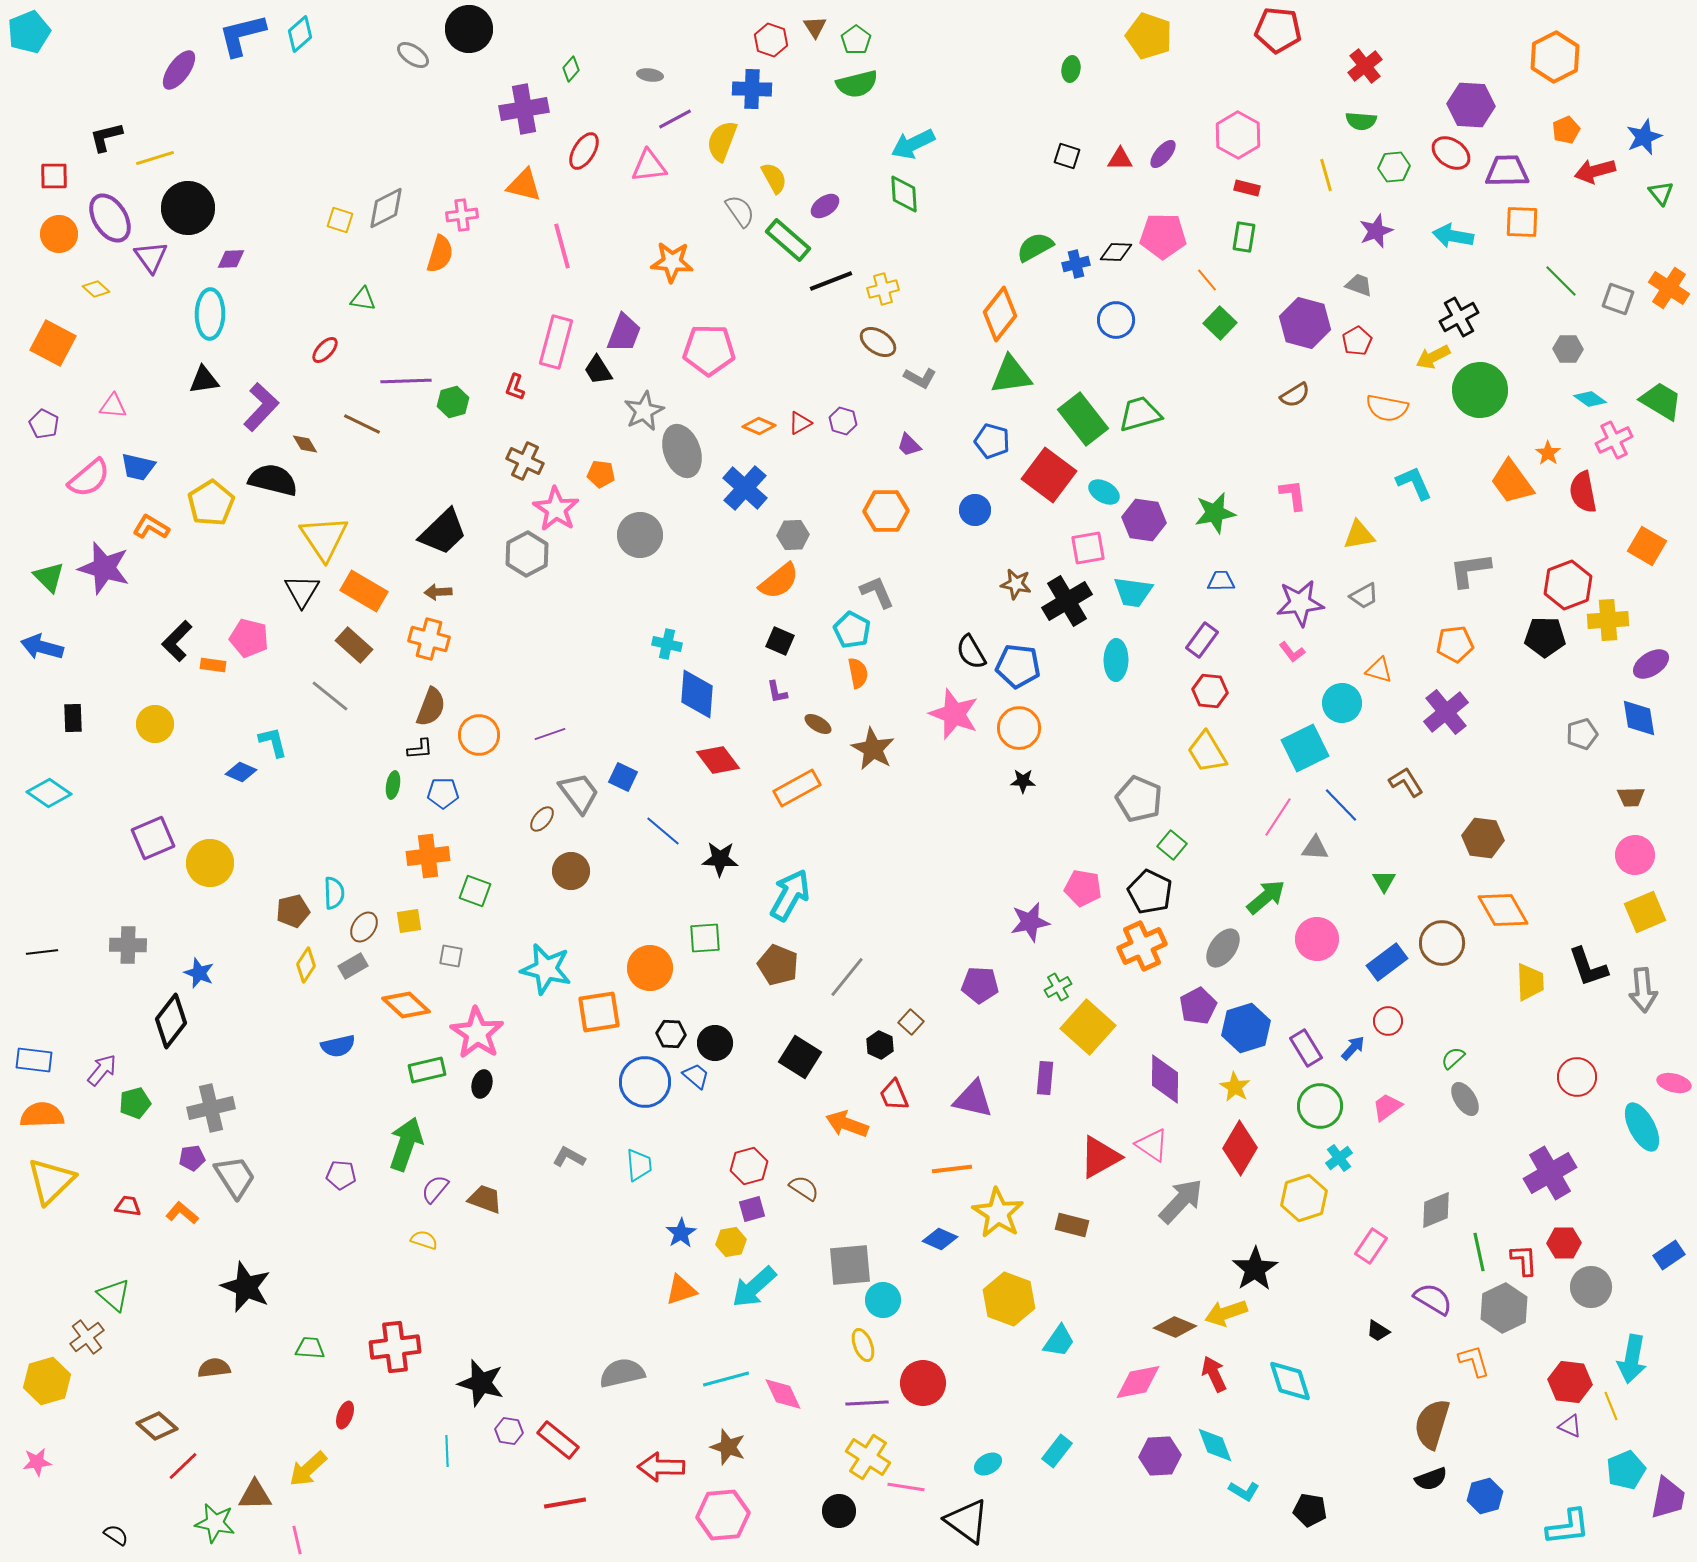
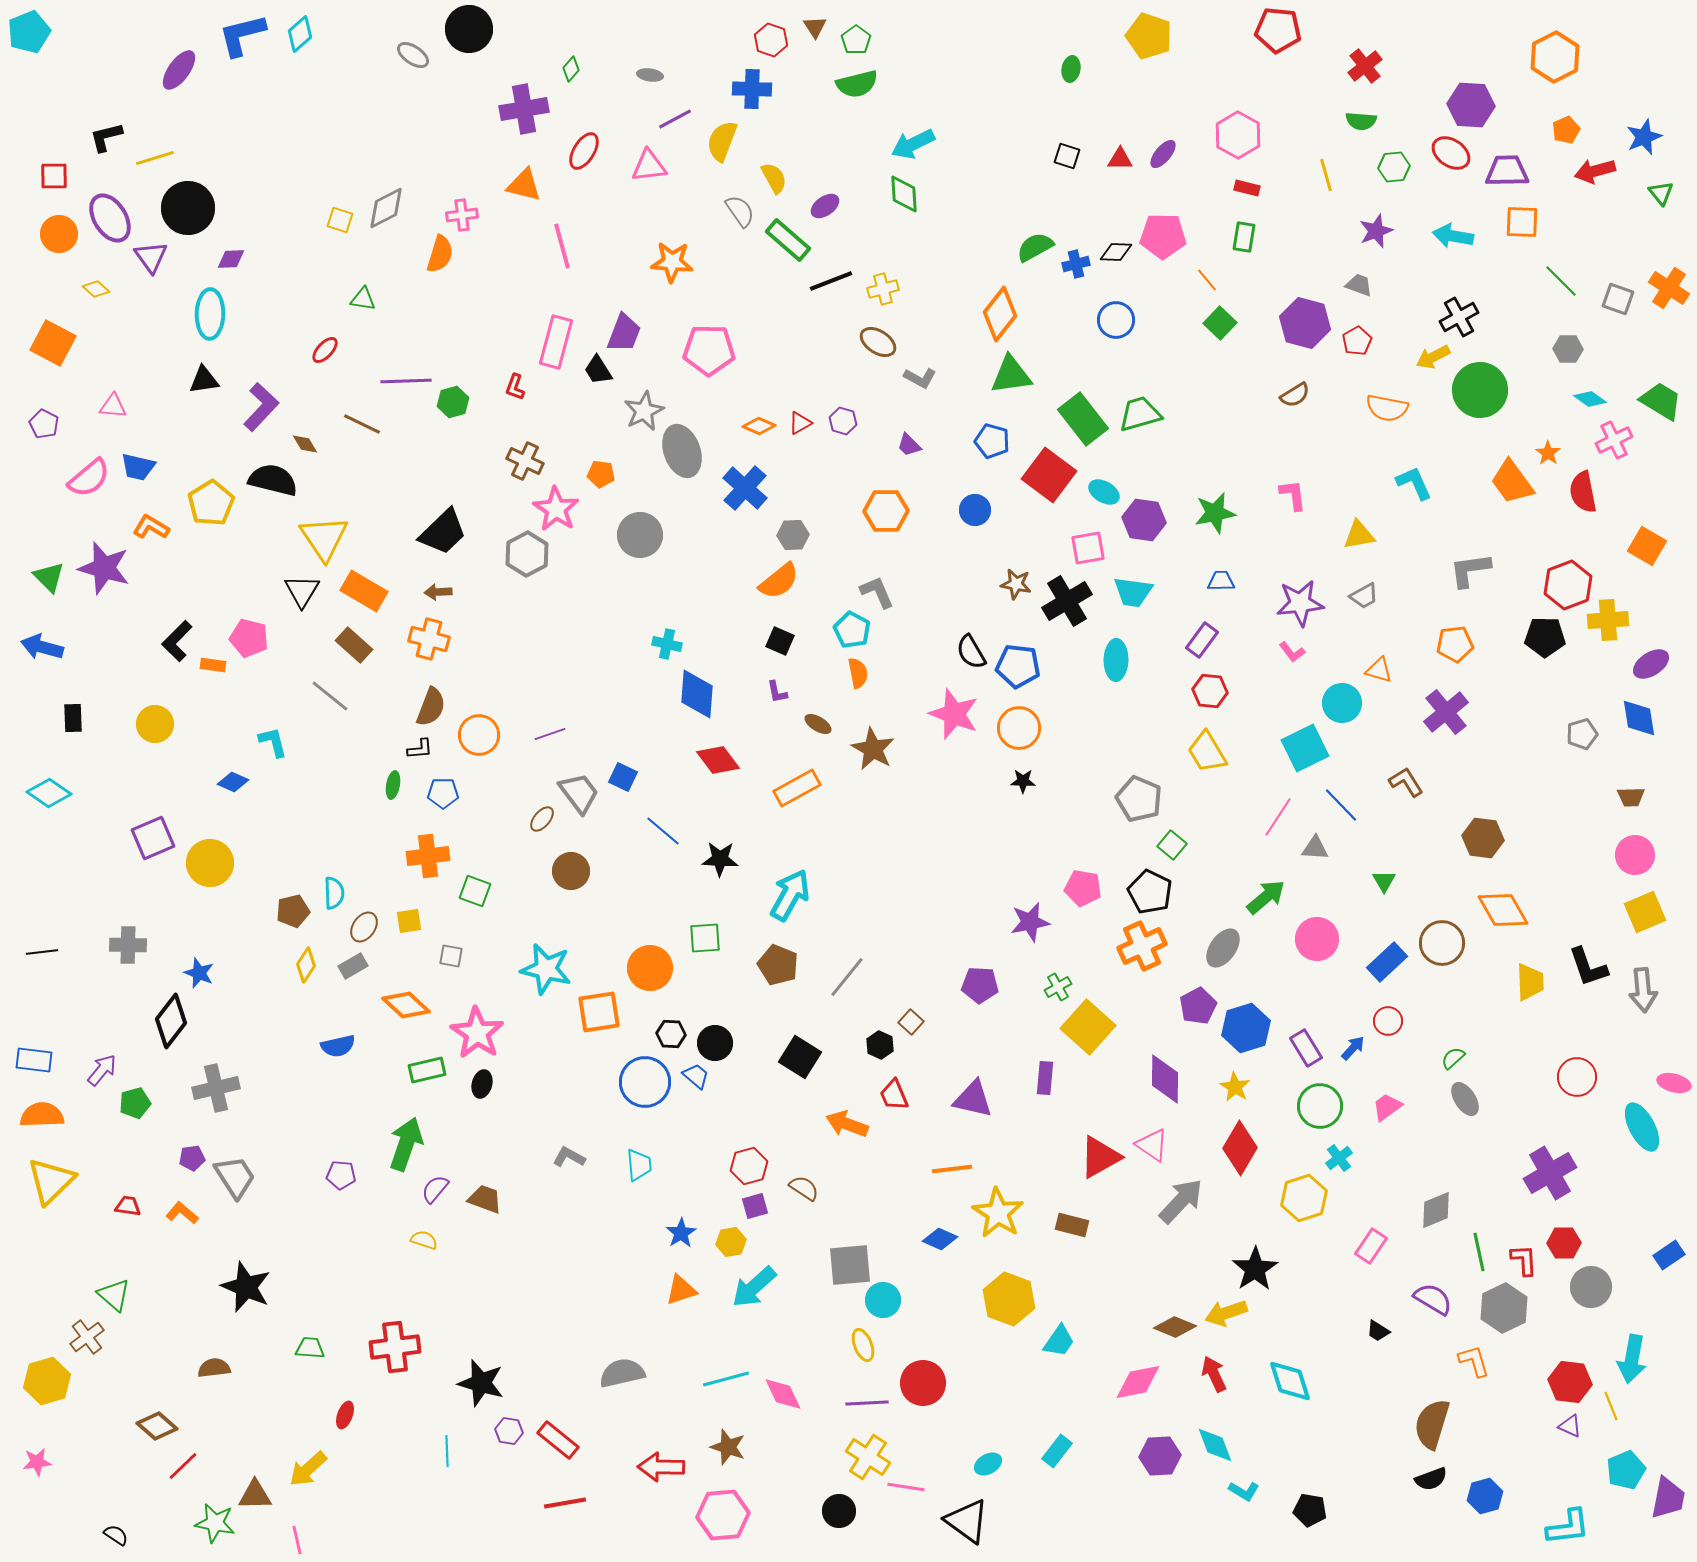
blue diamond at (241, 772): moved 8 px left, 10 px down
blue rectangle at (1387, 962): rotated 6 degrees counterclockwise
gray cross at (211, 1108): moved 5 px right, 20 px up
purple square at (752, 1209): moved 3 px right, 3 px up
